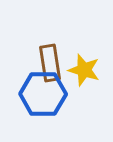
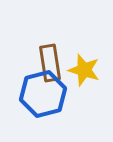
blue hexagon: rotated 15 degrees counterclockwise
